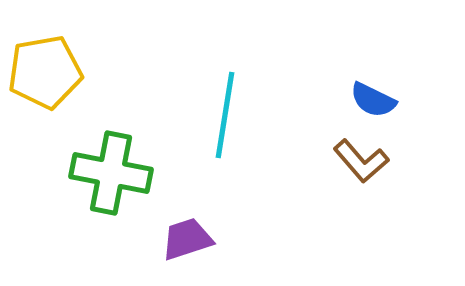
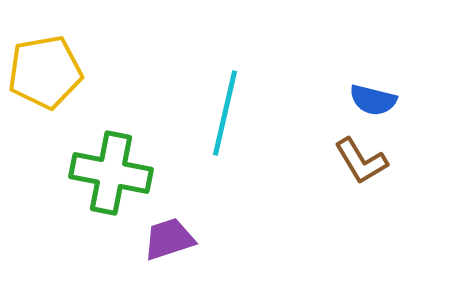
blue semicircle: rotated 12 degrees counterclockwise
cyan line: moved 2 px up; rotated 4 degrees clockwise
brown L-shape: rotated 10 degrees clockwise
purple trapezoid: moved 18 px left
